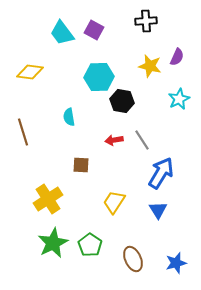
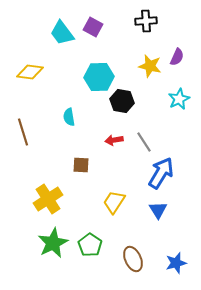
purple square: moved 1 px left, 3 px up
gray line: moved 2 px right, 2 px down
